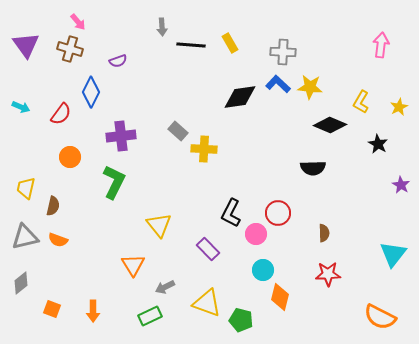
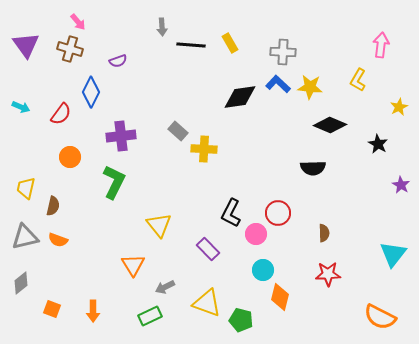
yellow L-shape at (361, 102): moved 3 px left, 22 px up
